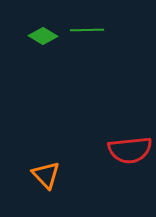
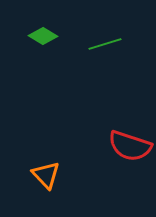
green line: moved 18 px right, 14 px down; rotated 16 degrees counterclockwise
red semicircle: moved 4 px up; rotated 24 degrees clockwise
